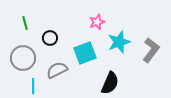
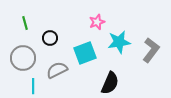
cyan star: rotated 10 degrees clockwise
